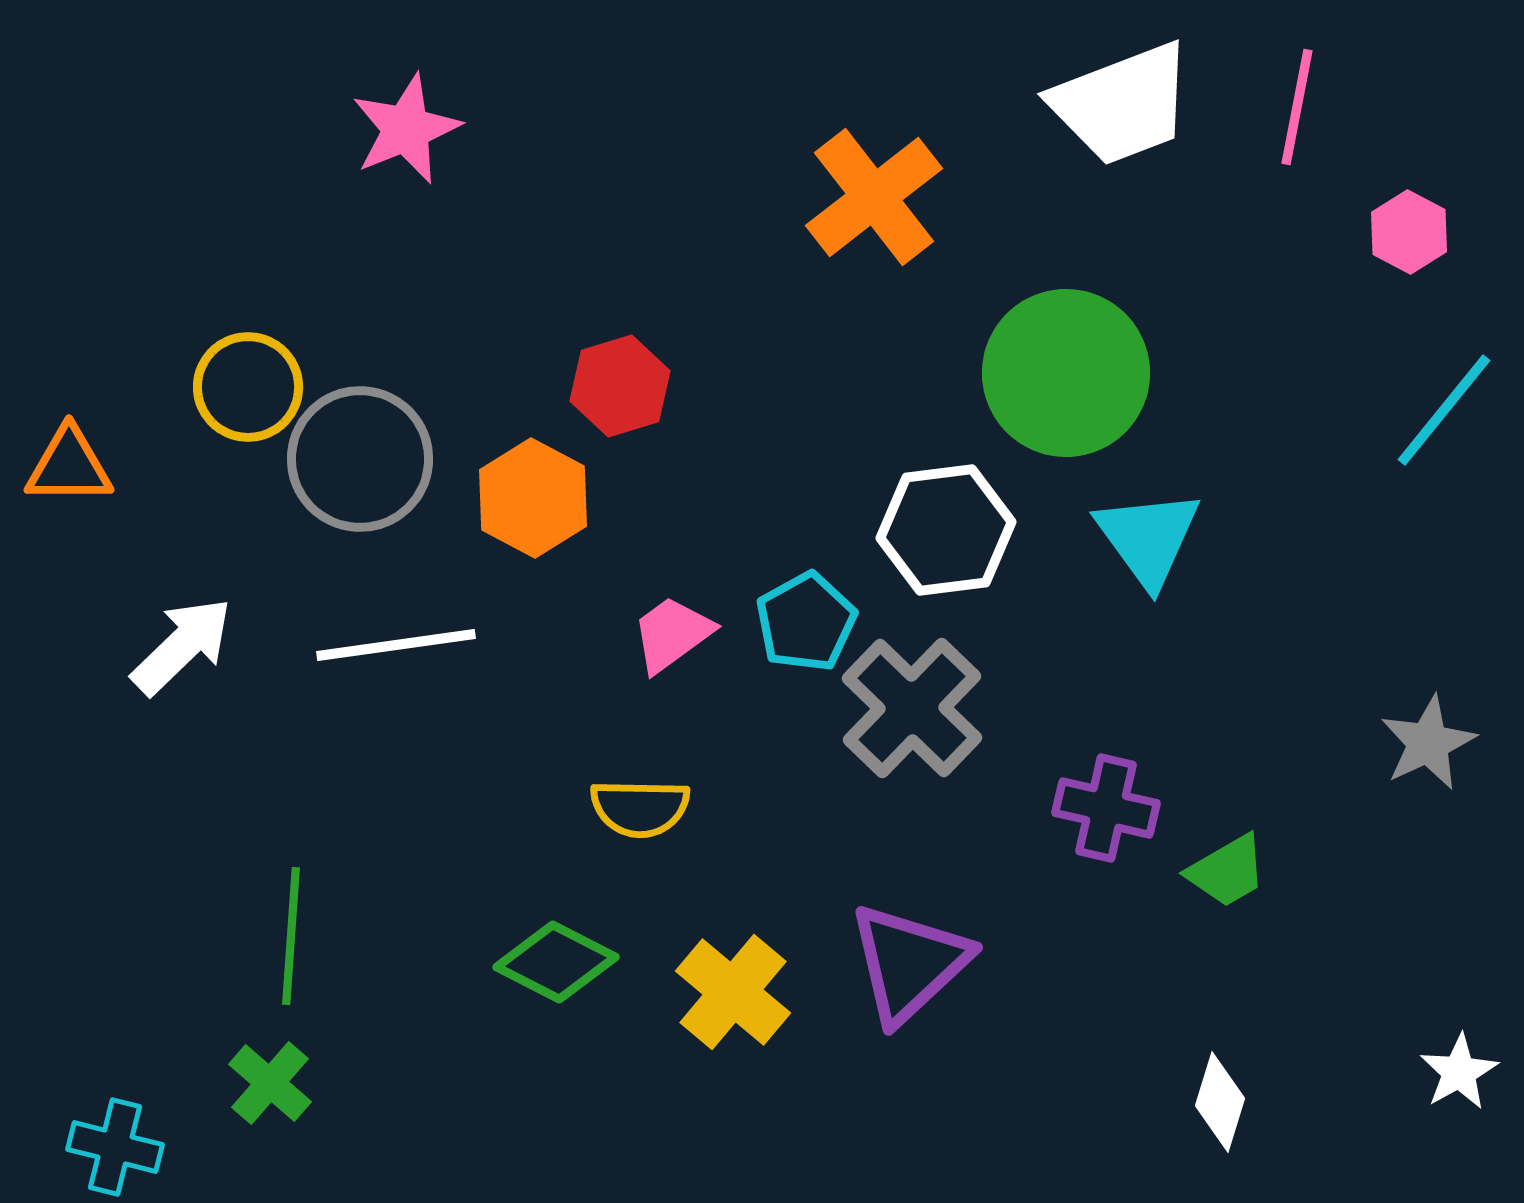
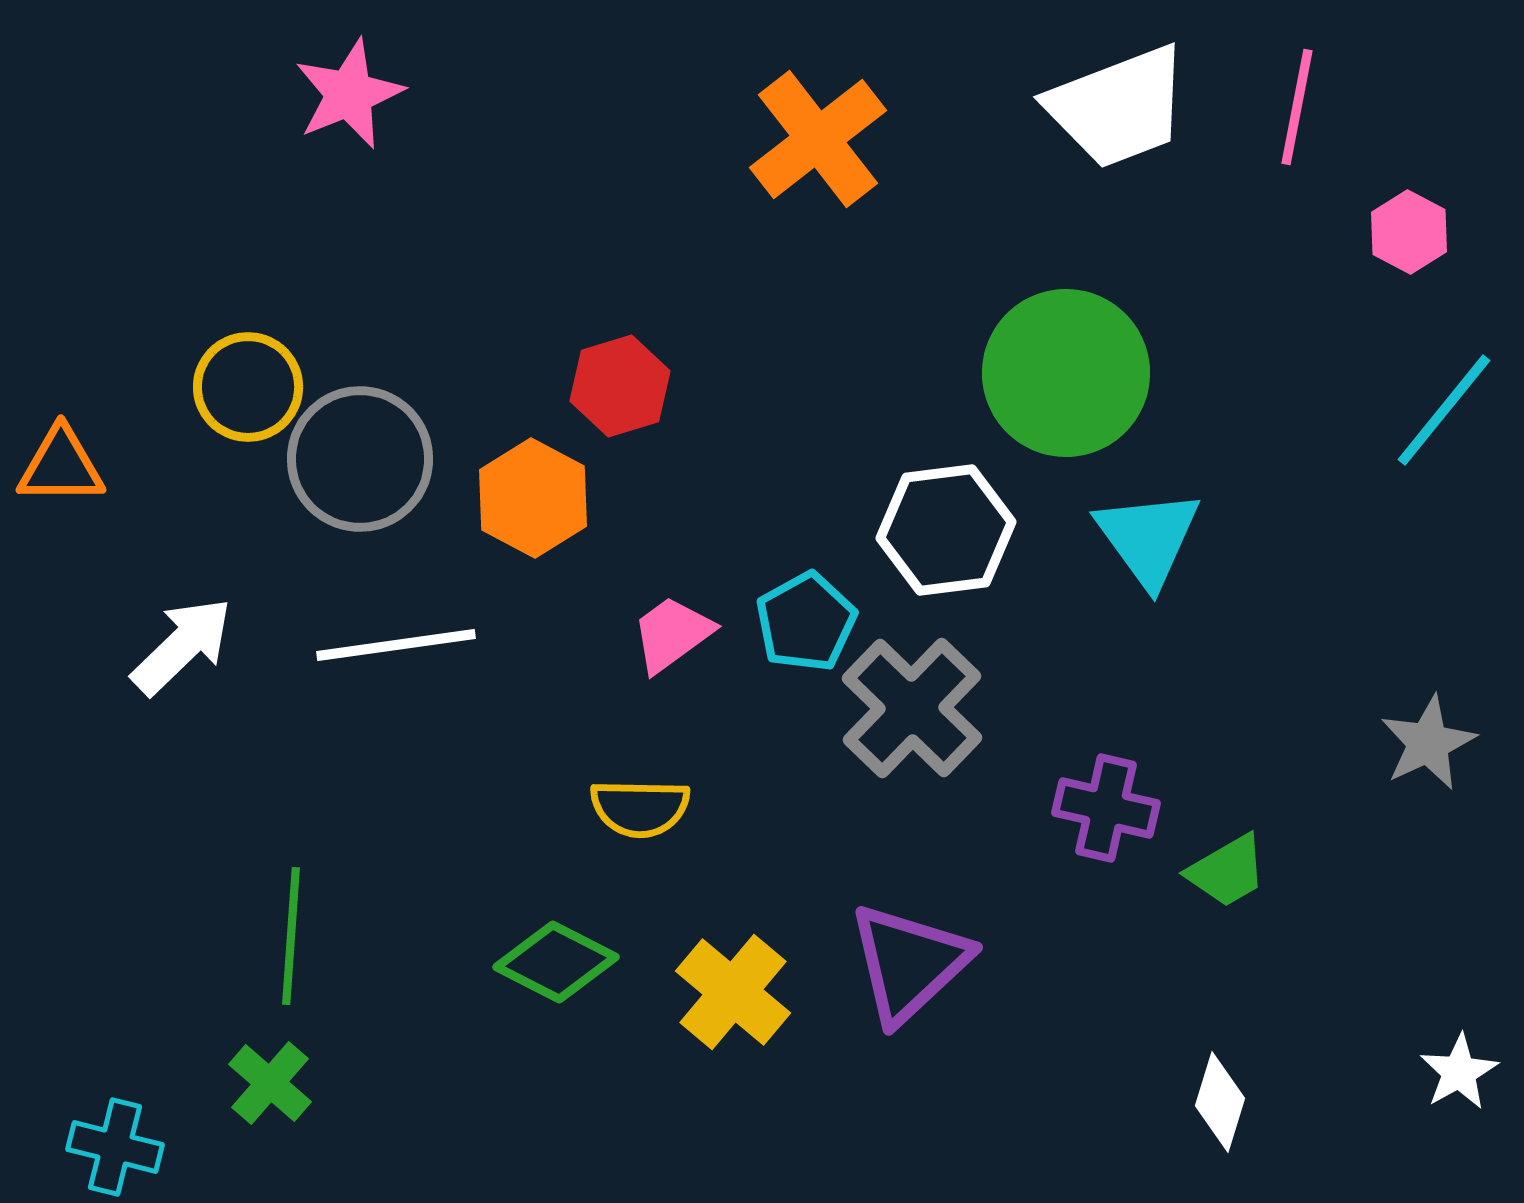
white trapezoid: moved 4 px left, 3 px down
pink star: moved 57 px left, 35 px up
orange cross: moved 56 px left, 58 px up
orange triangle: moved 8 px left
